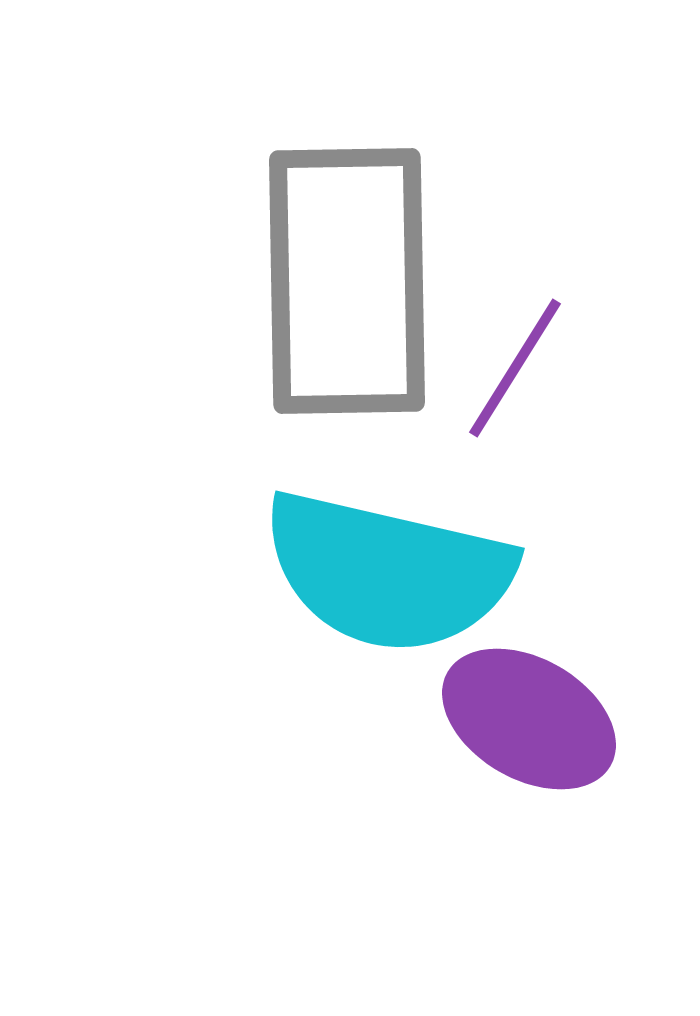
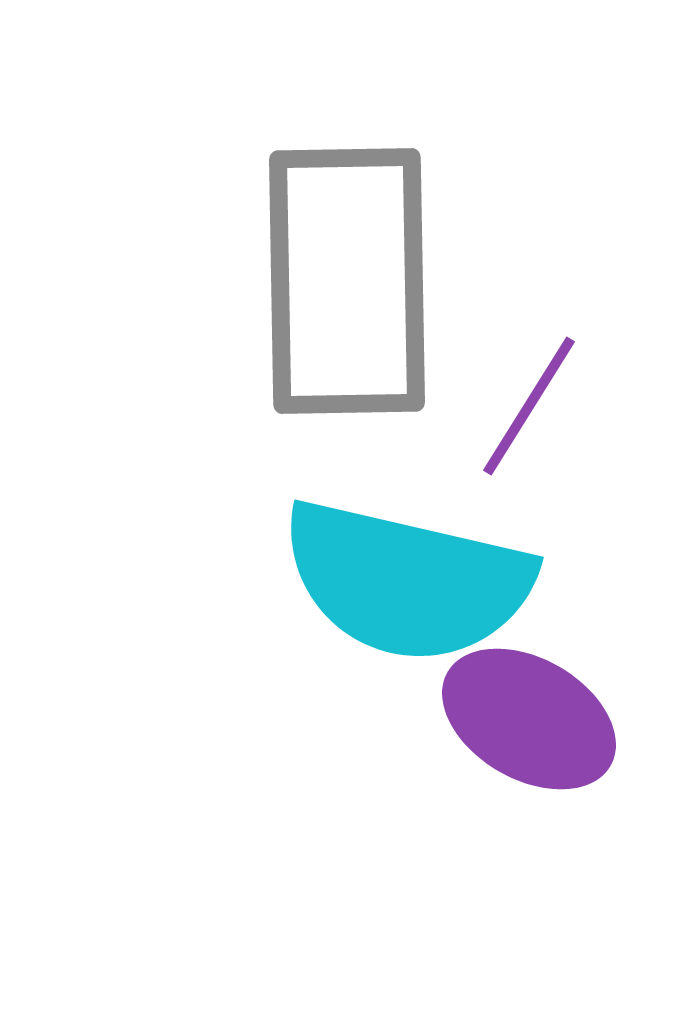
purple line: moved 14 px right, 38 px down
cyan semicircle: moved 19 px right, 9 px down
